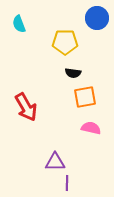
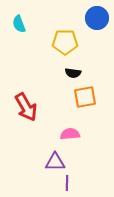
pink semicircle: moved 21 px left, 6 px down; rotated 18 degrees counterclockwise
